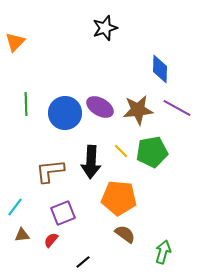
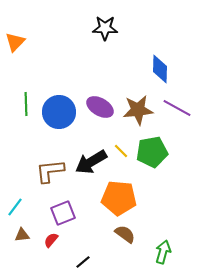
black star: rotated 20 degrees clockwise
blue circle: moved 6 px left, 1 px up
black arrow: rotated 56 degrees clockwise
